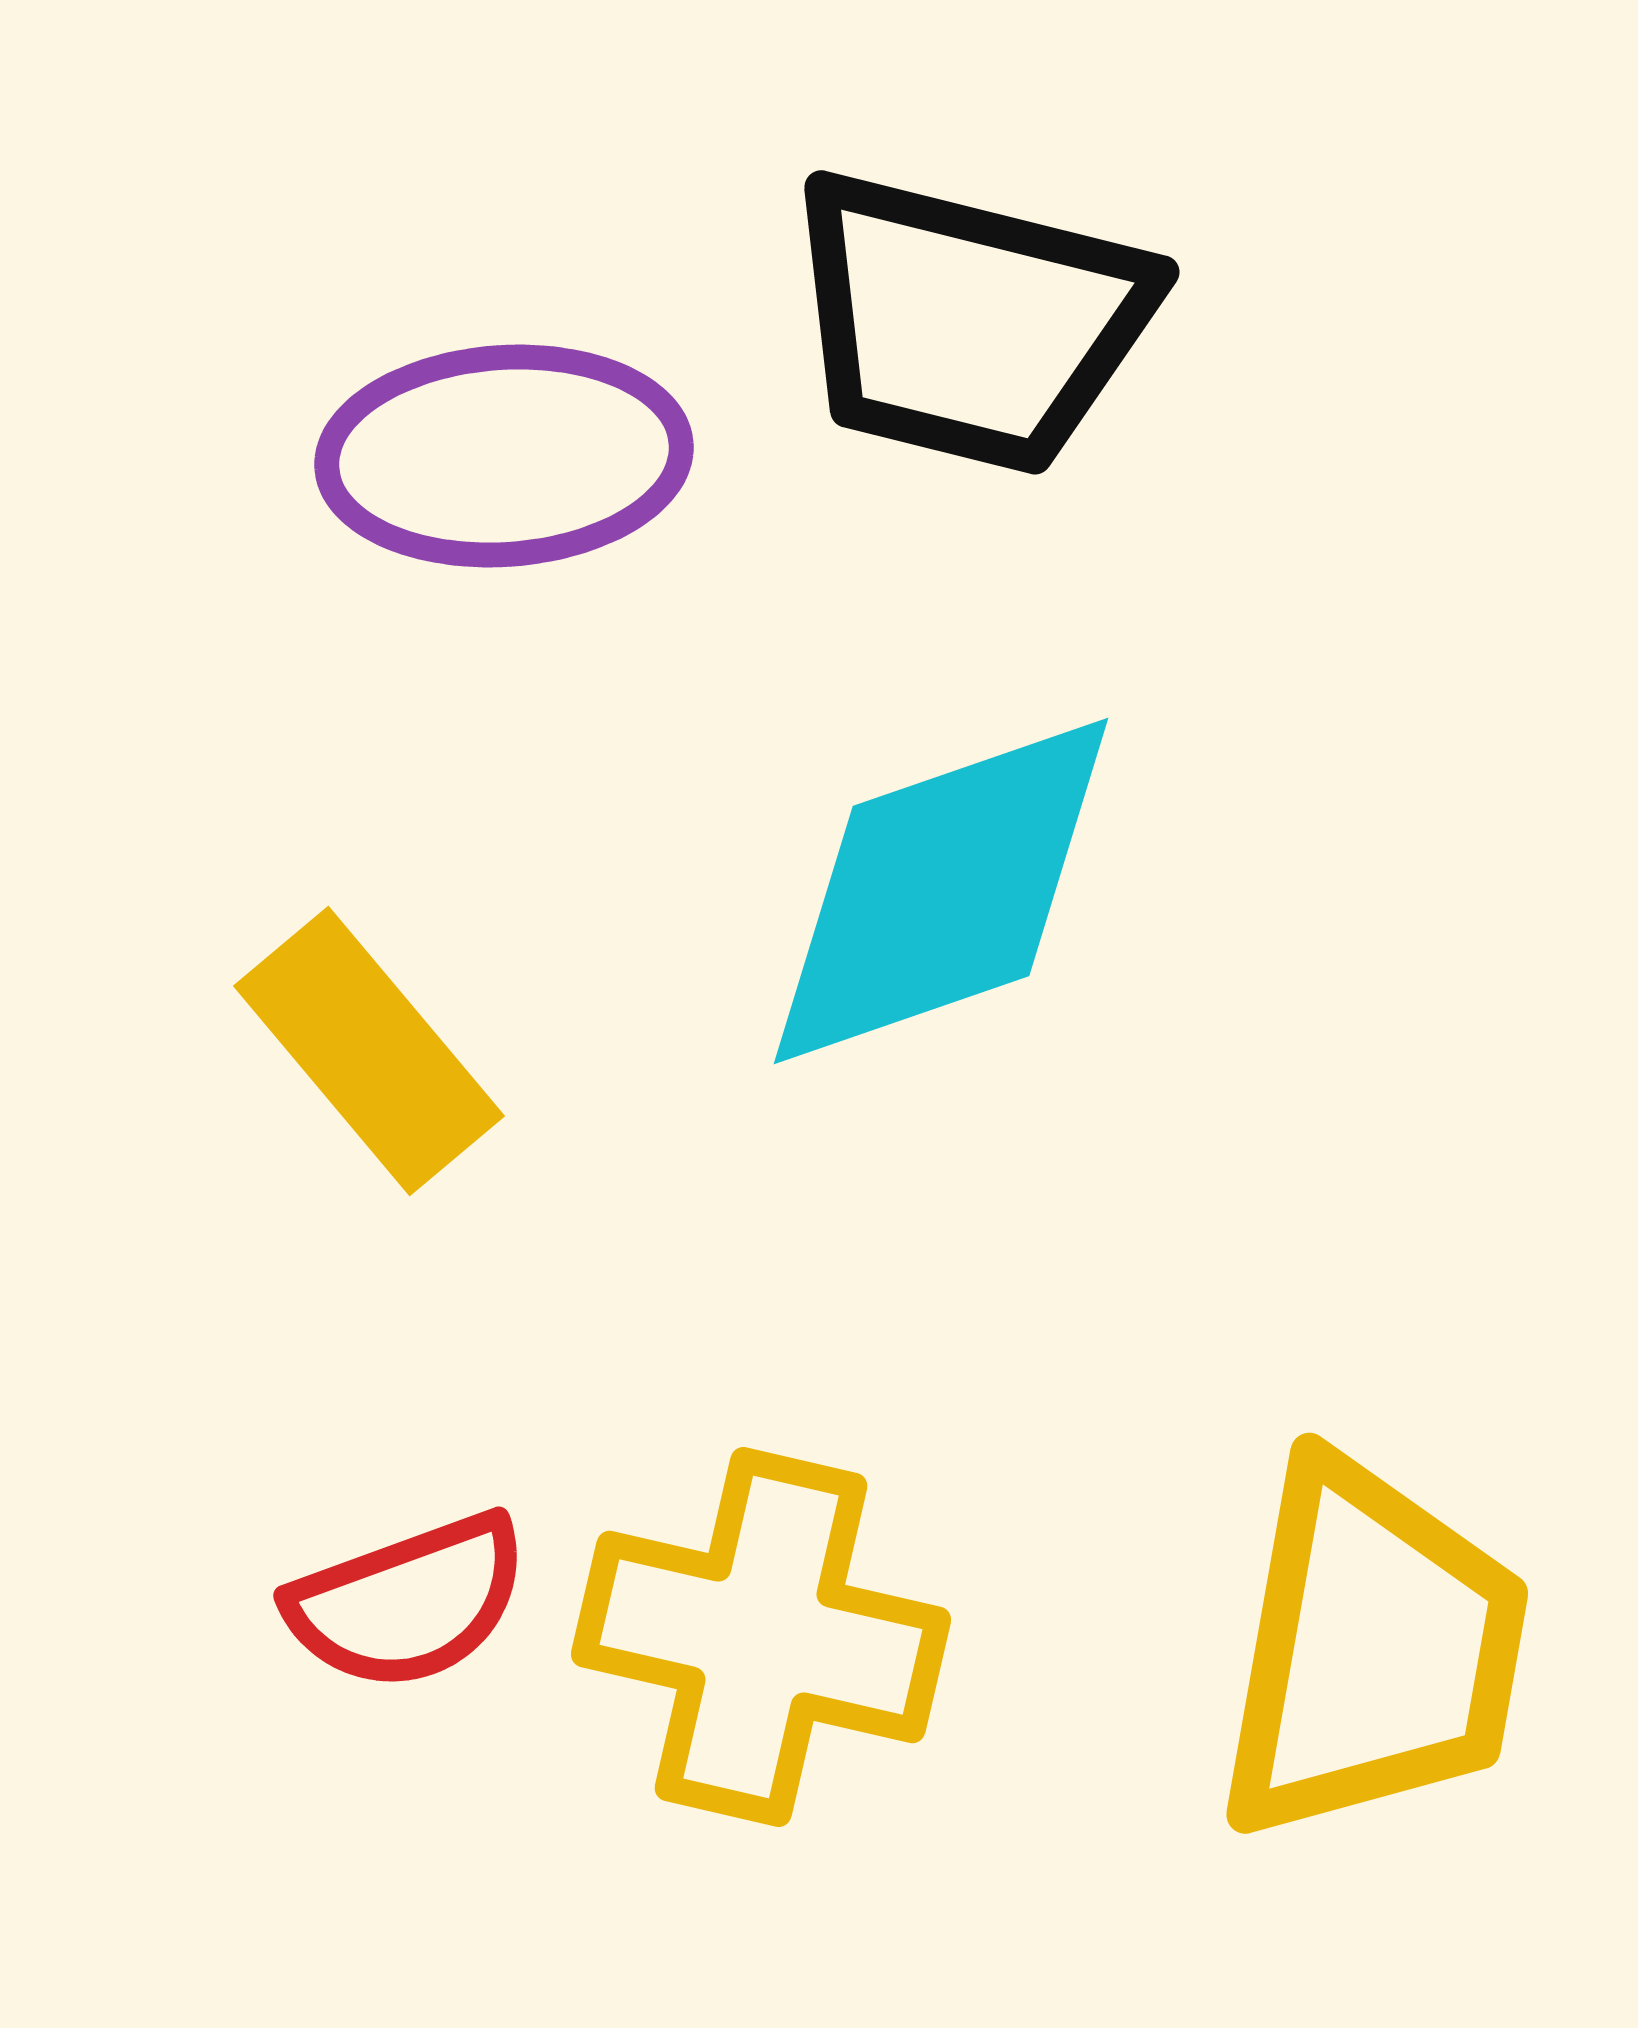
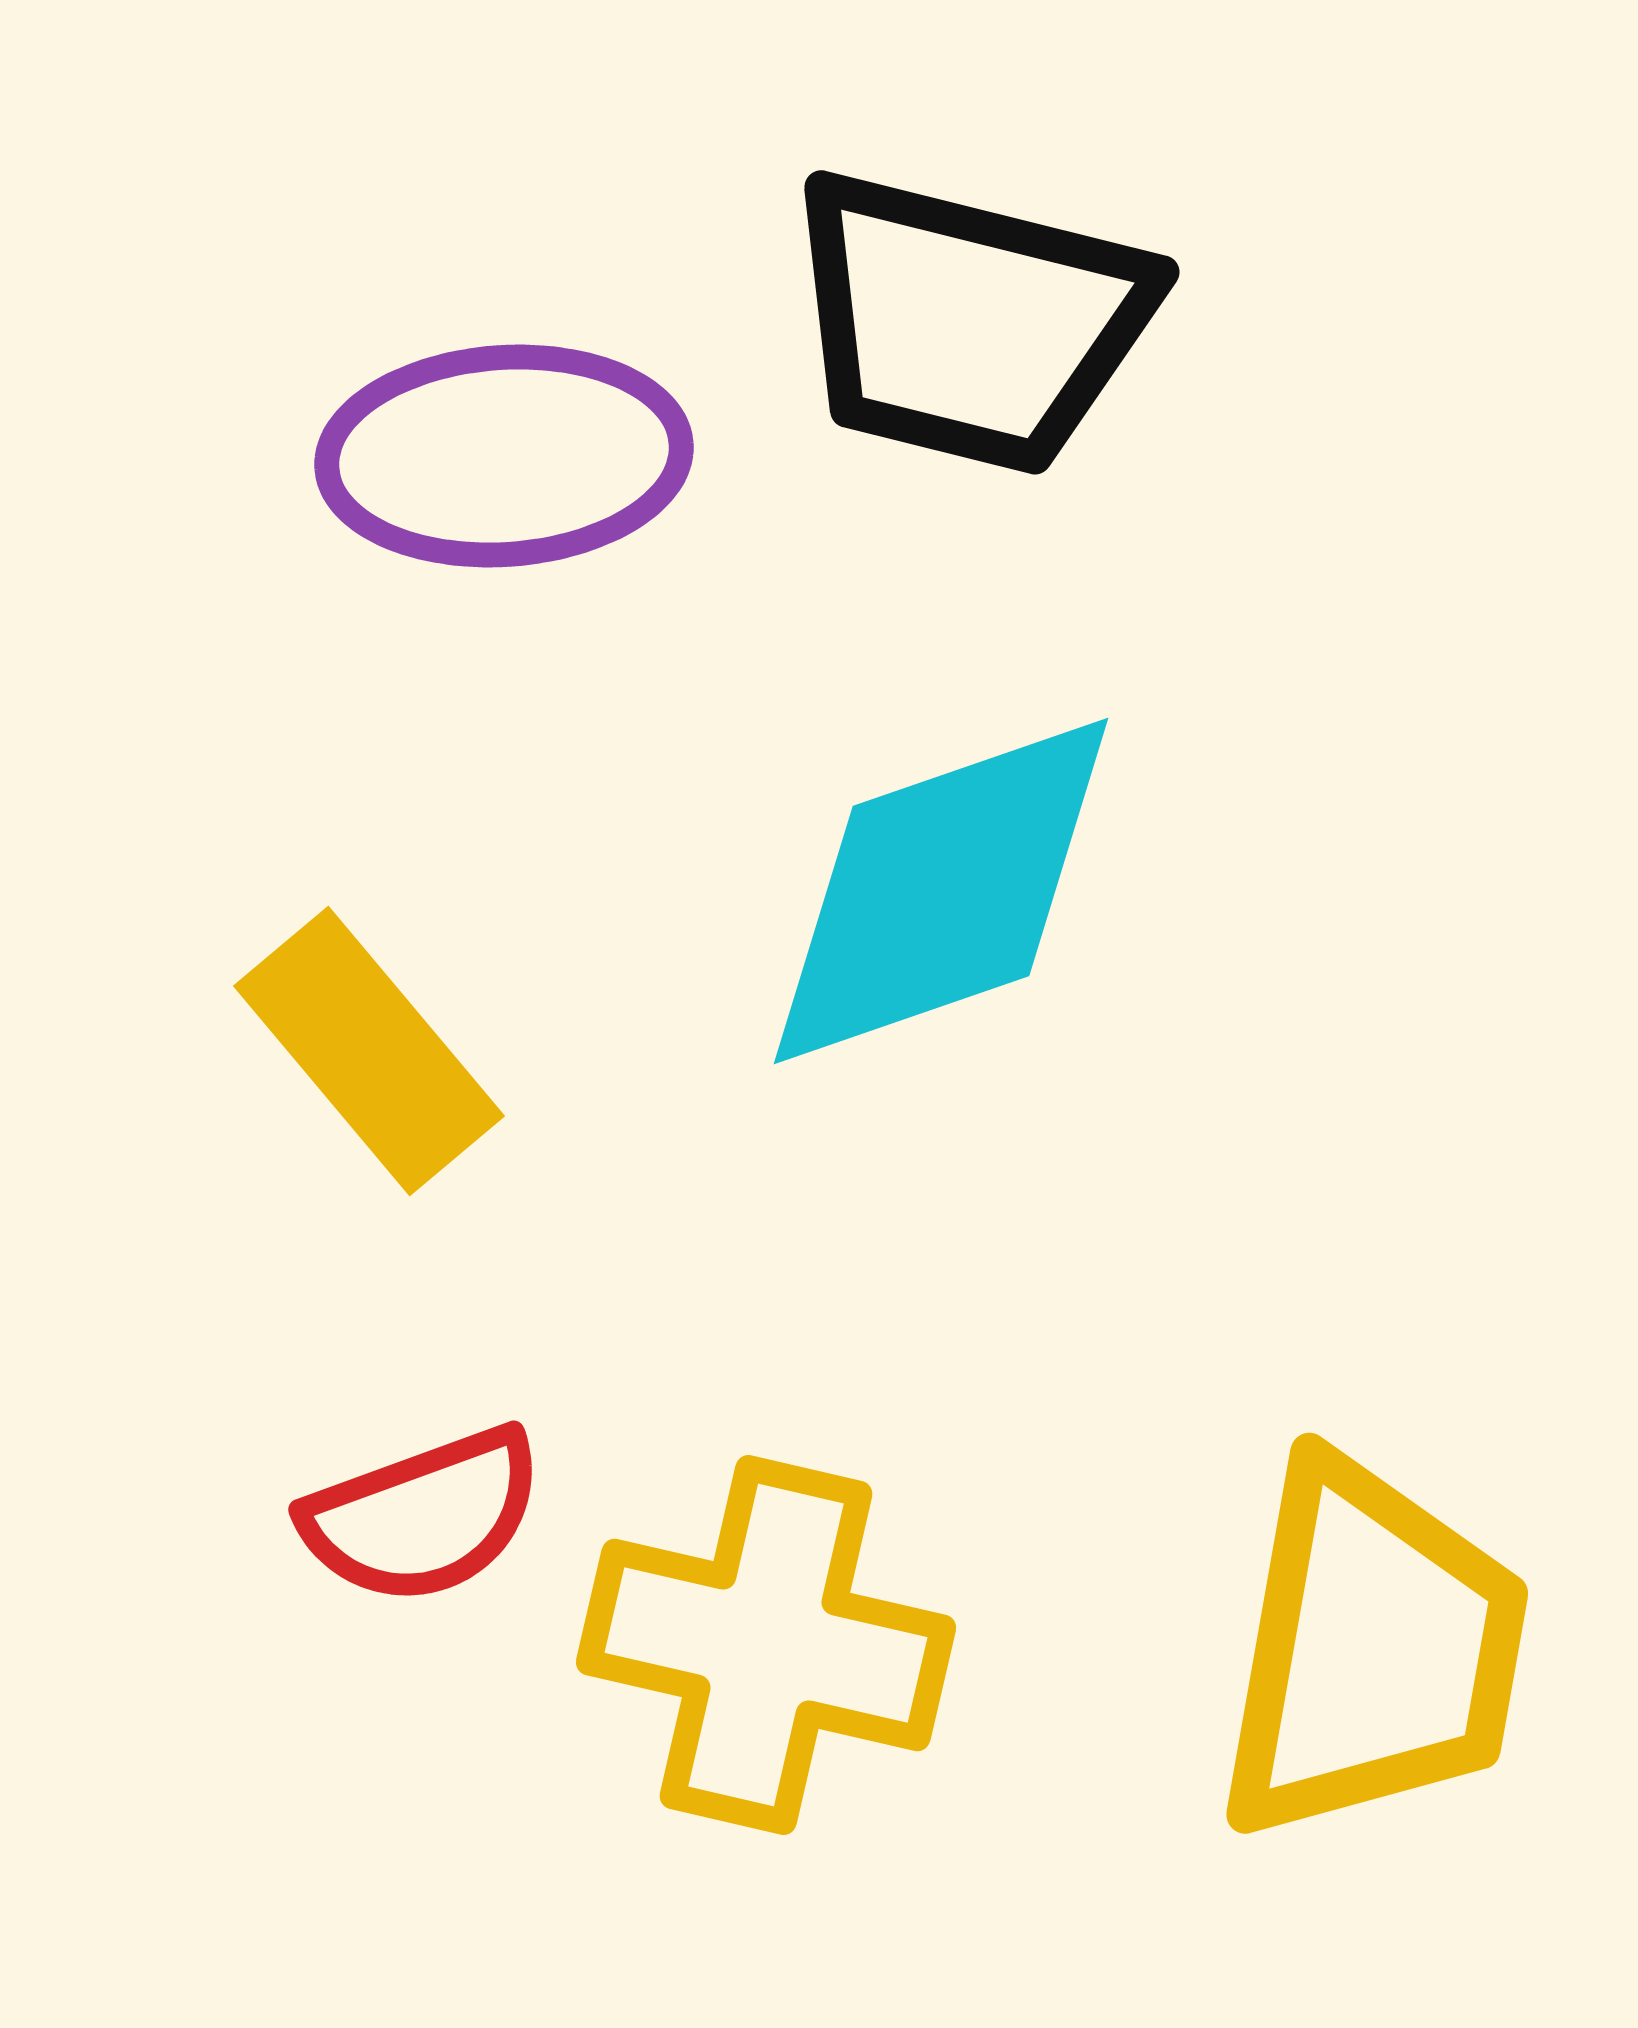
red semicircle: moved 15 px right, 86 px up
yellow cross: moved 5 px right, 8 px down
